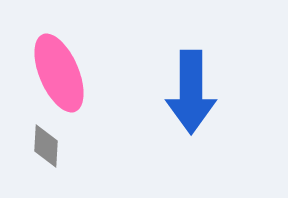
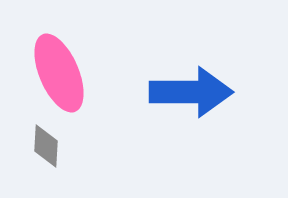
blue arrow: rotated 90 degrees counterclockwise
